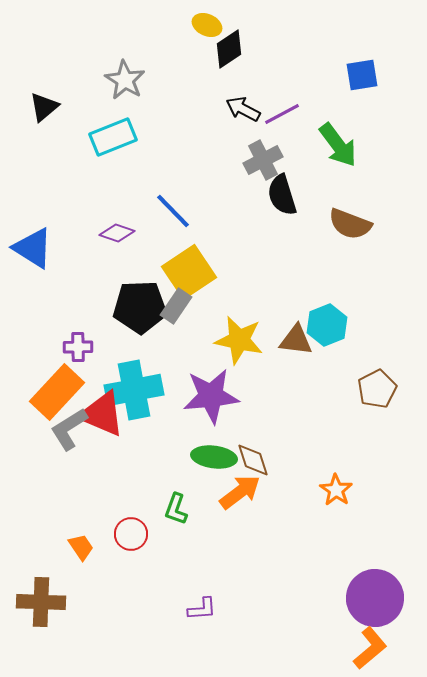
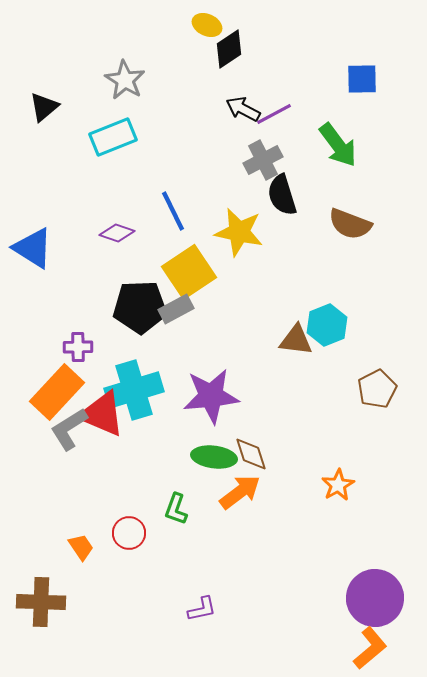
blue square: moved 4 px down; rotated 8 degrees clockwise
purple line: moved 8 px left
blue line: rotated 18 degrees clockwise
gray rectangle: moved 3 px down; rotated 28 degrees clockwise
yellow star: moved 108 px up
cyan cross: rotated 6 degrees counterclockwise
brown diamond: moved 2 px left, 6 px up
orange star: moved 2 px right, 5 px up; rotated 8 degrees clockwise
red circle: moved 2 px left, 1 px up
purple L-shape: rotated 8 degrees counterclockwise
